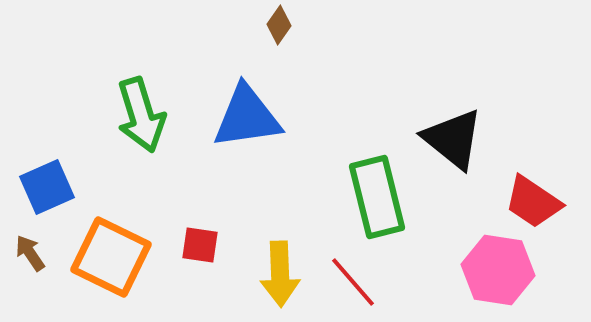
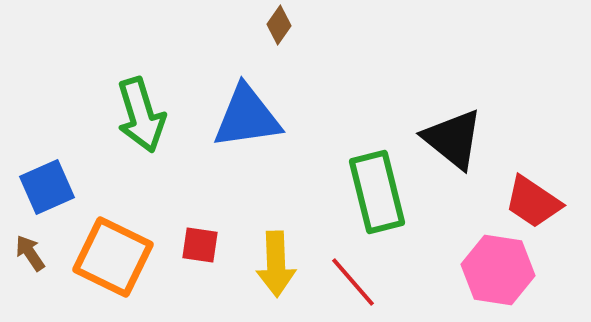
green rectangle: moved 5 px up
orange square: moved 2 px right
yellow arrow: moved 4 px left, 10 px up
